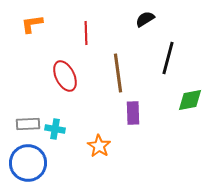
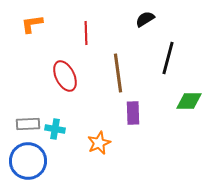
green diamond: moved 1 px left, 1 px down; rotated 12 degrees clockwise
orange star: moved 3 px up; rotated 15 degrees clockwise
blue circle: moved 2 px up
